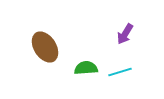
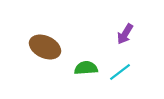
brown ellipse: rotated 32 degrees counterclockwise
cyan line: rotated 20 degrees counterclockwise
